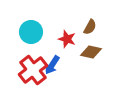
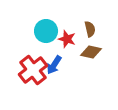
brown semicircle: moved 2 px down; rotated 42 degrees counterclockwise
cyan circle: moved 15 px right, 1 px up
blue arrow: moved 2 px right
